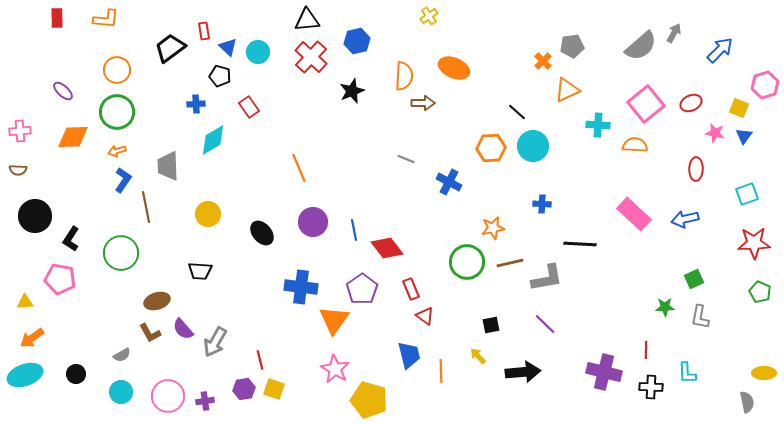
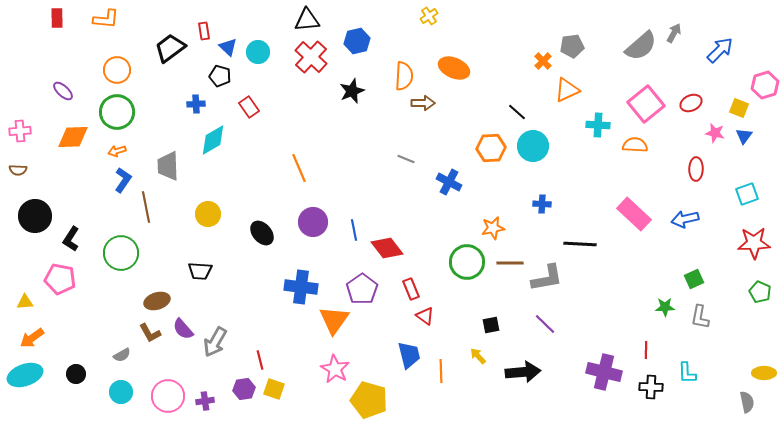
brown line at (510, 263): rotated 12 degrees clockwise
